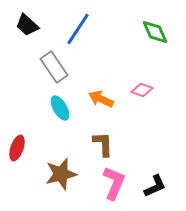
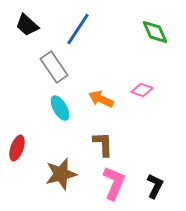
black L-shape: rotated 40 degrees counterclockwise
